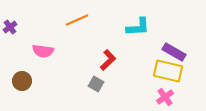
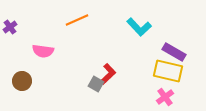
cyan L-shape: moved 1 px right; rotated 50 degrees clockwise
red L-shape: moved 14 px down
